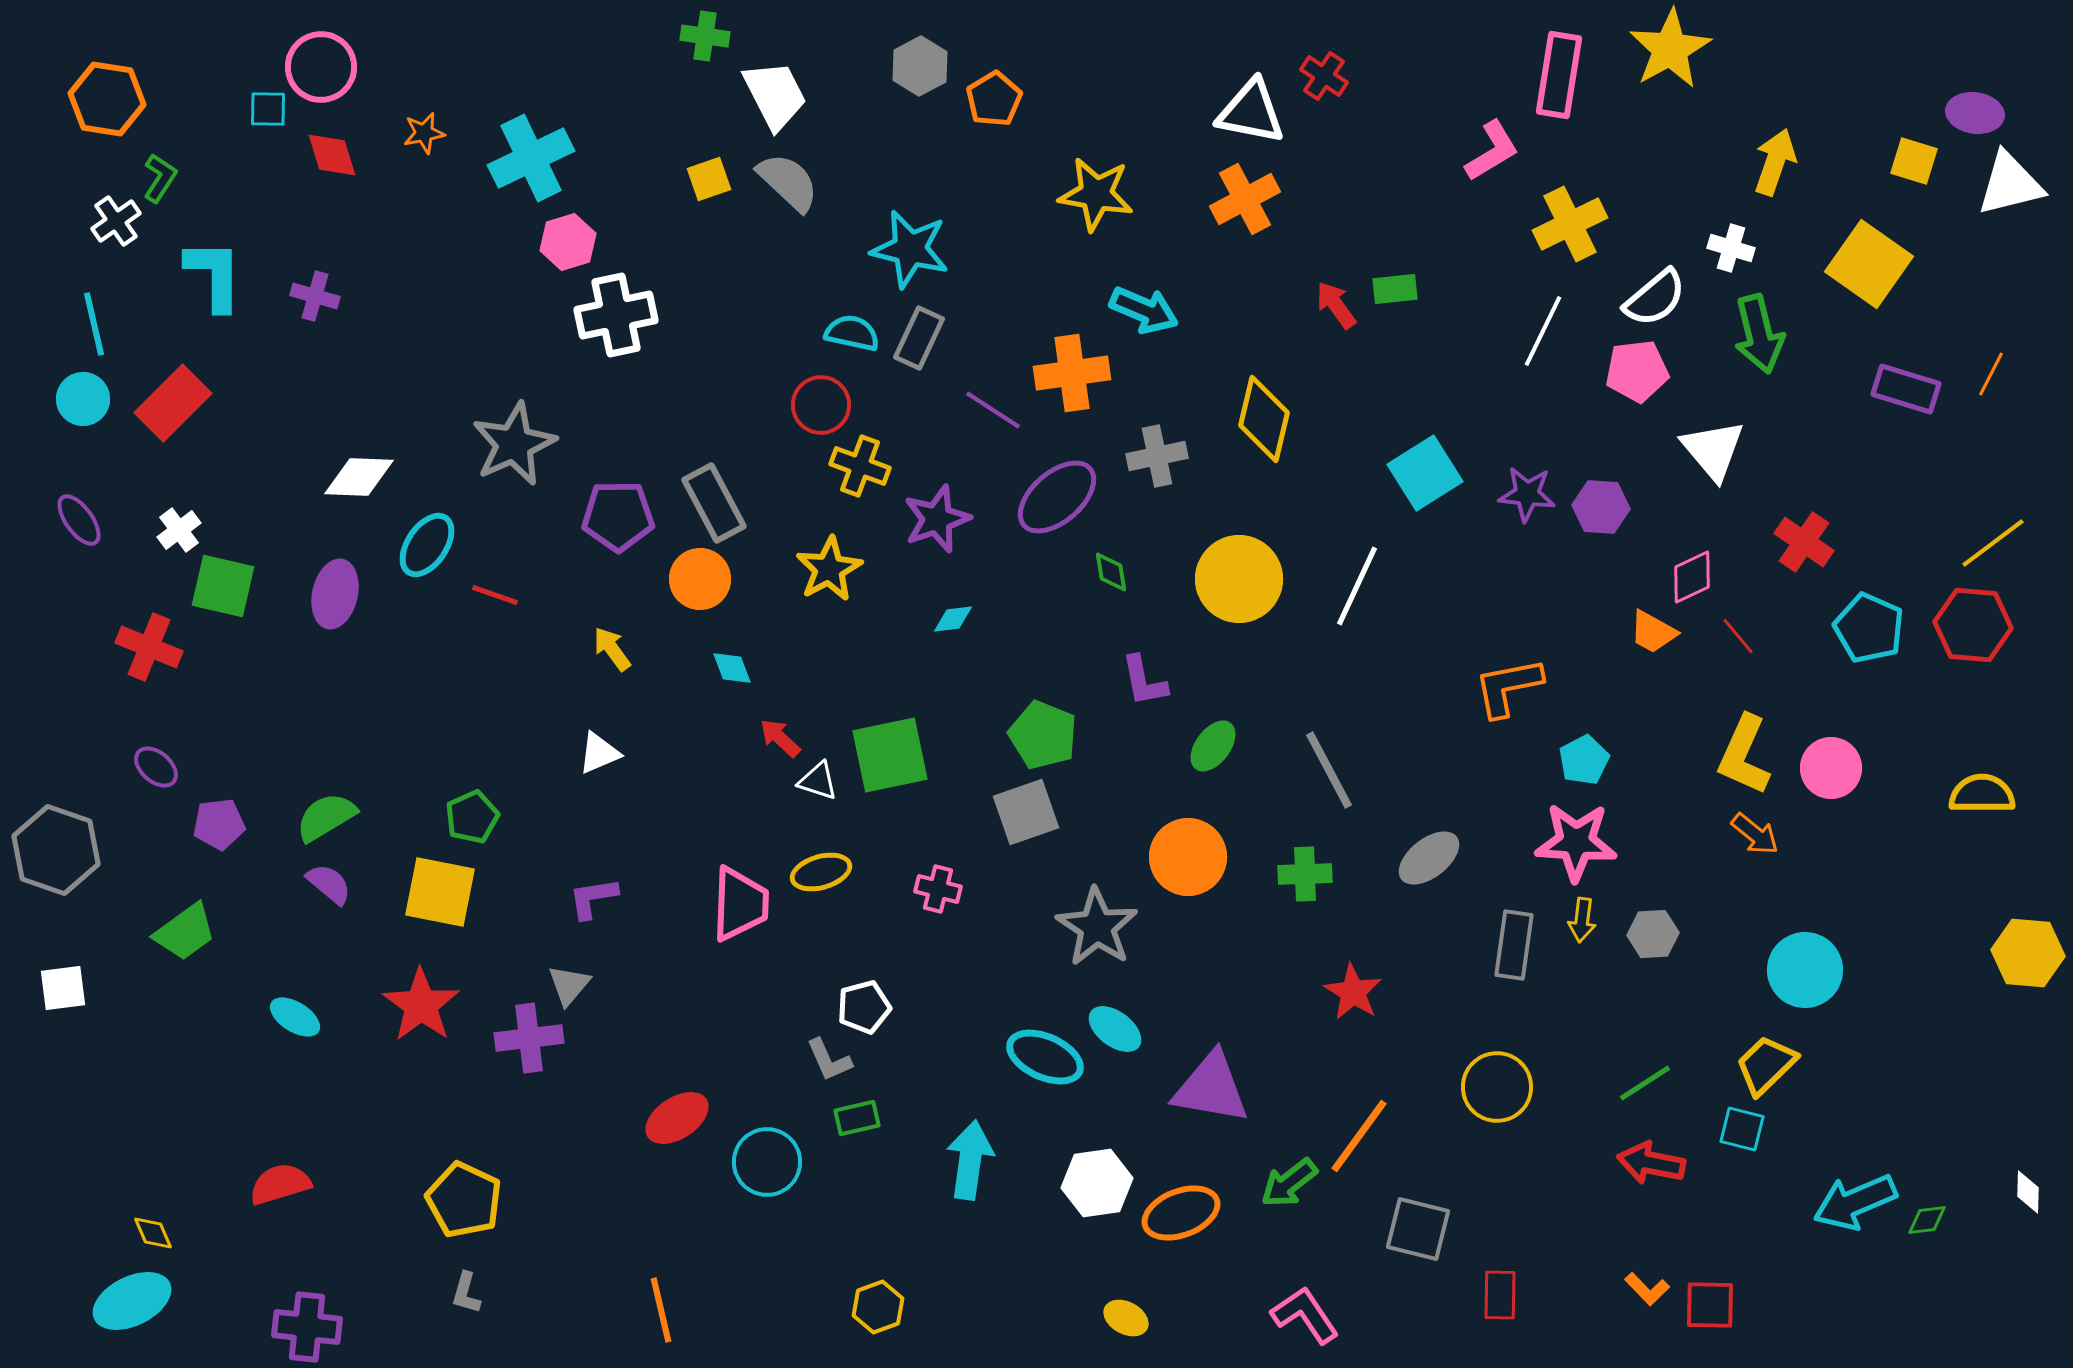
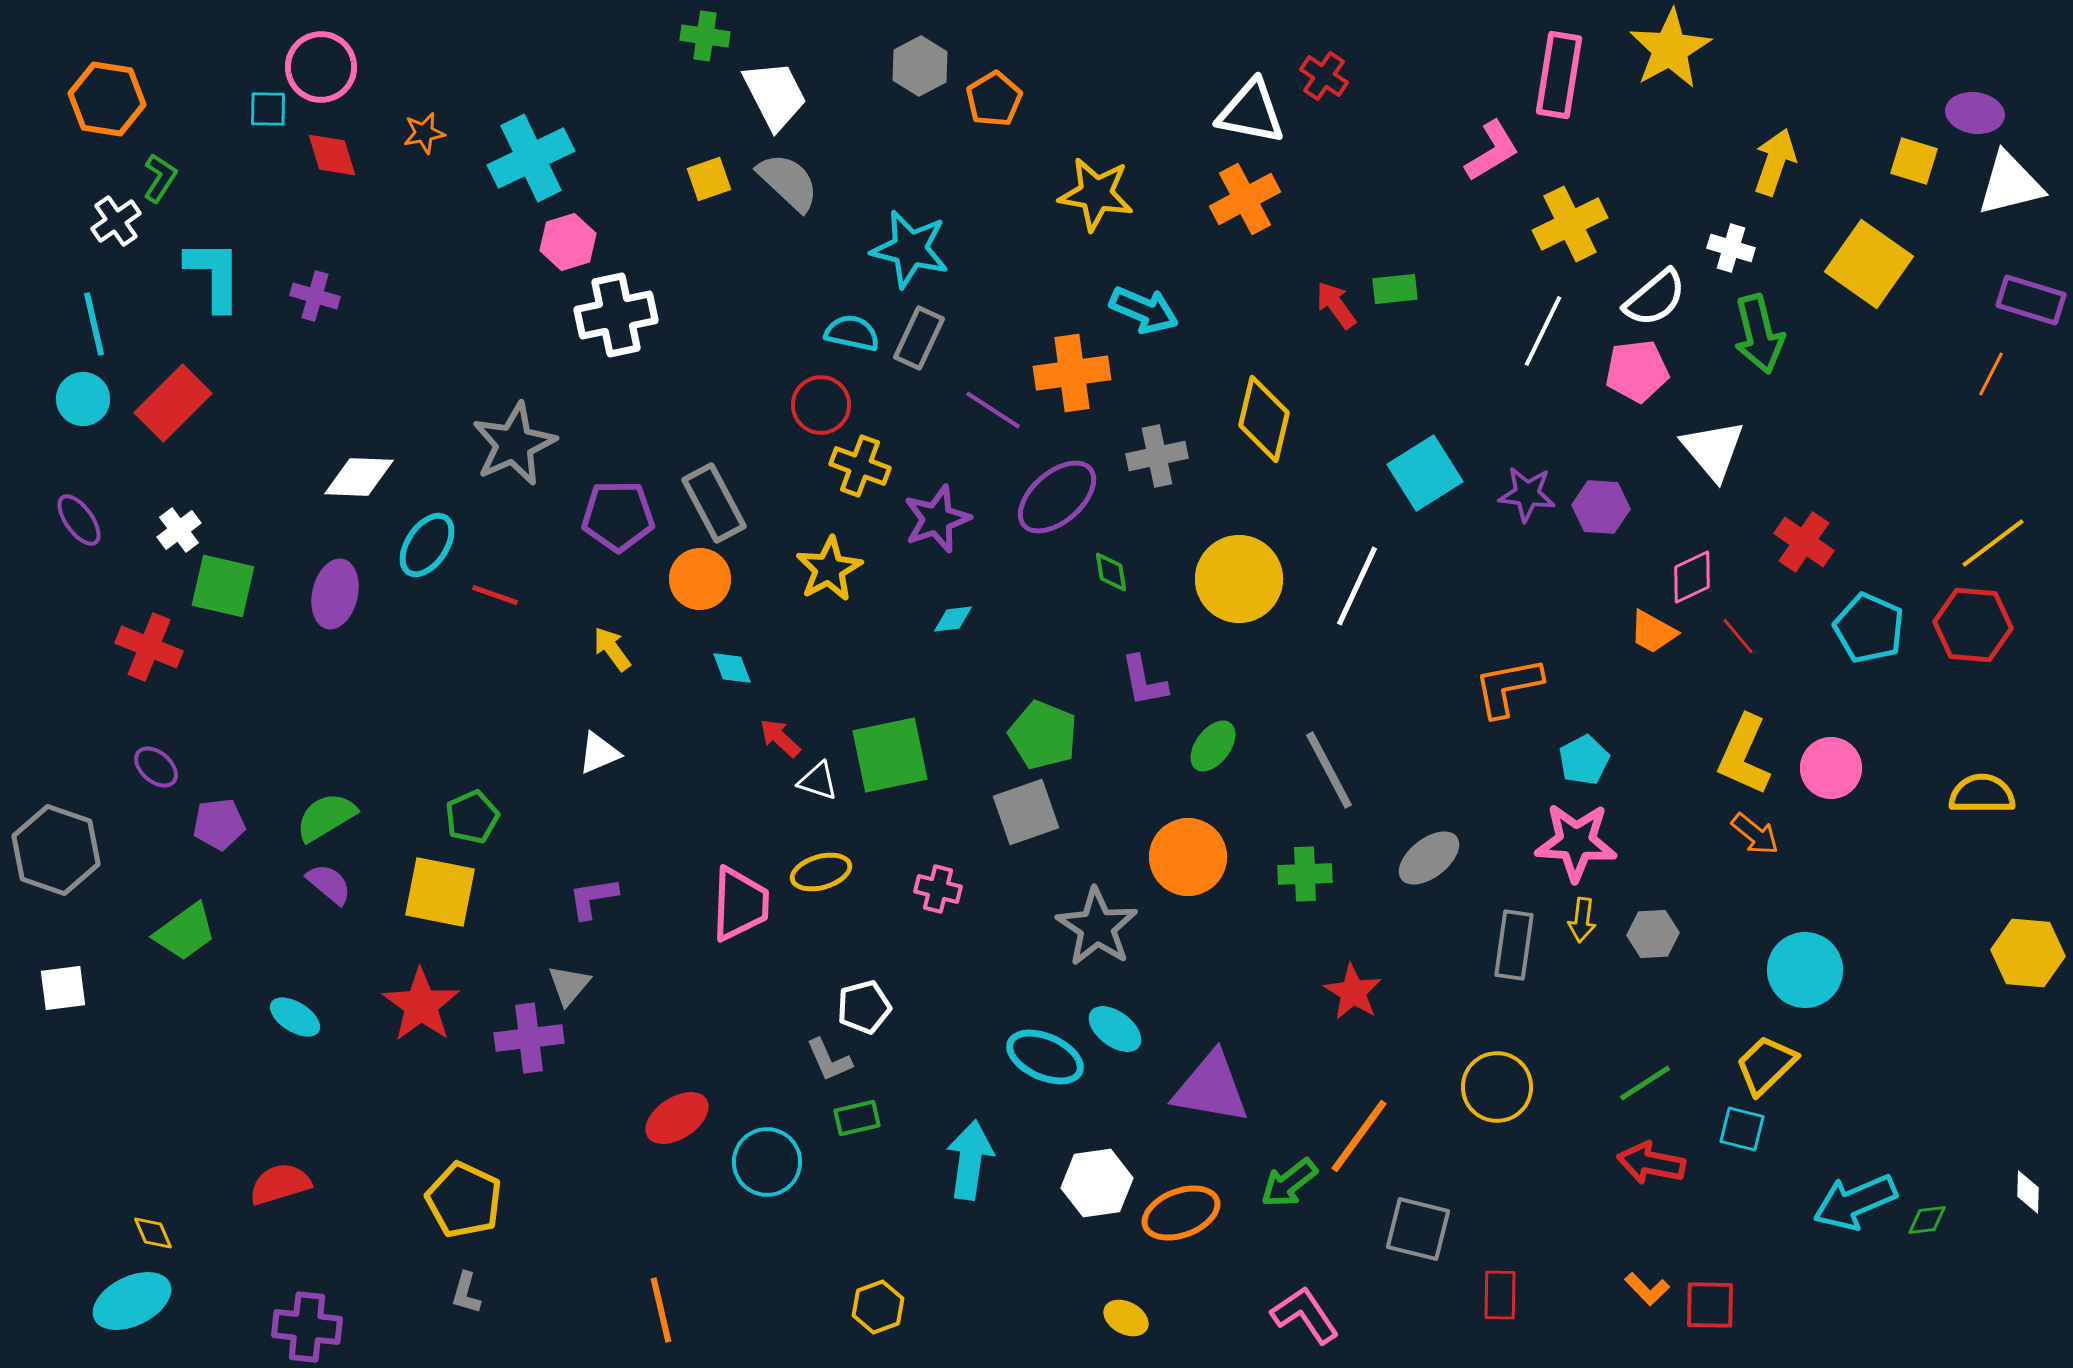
purple rectangle at (1906, 389): moved 125 px right, 89 px up
